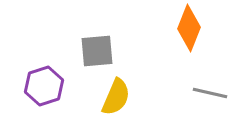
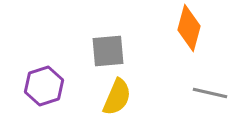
orange diamond: rotated 6 degrees counterclockwise
gray square: moved 11 px right
yellow semicircle: moved 1 px right
